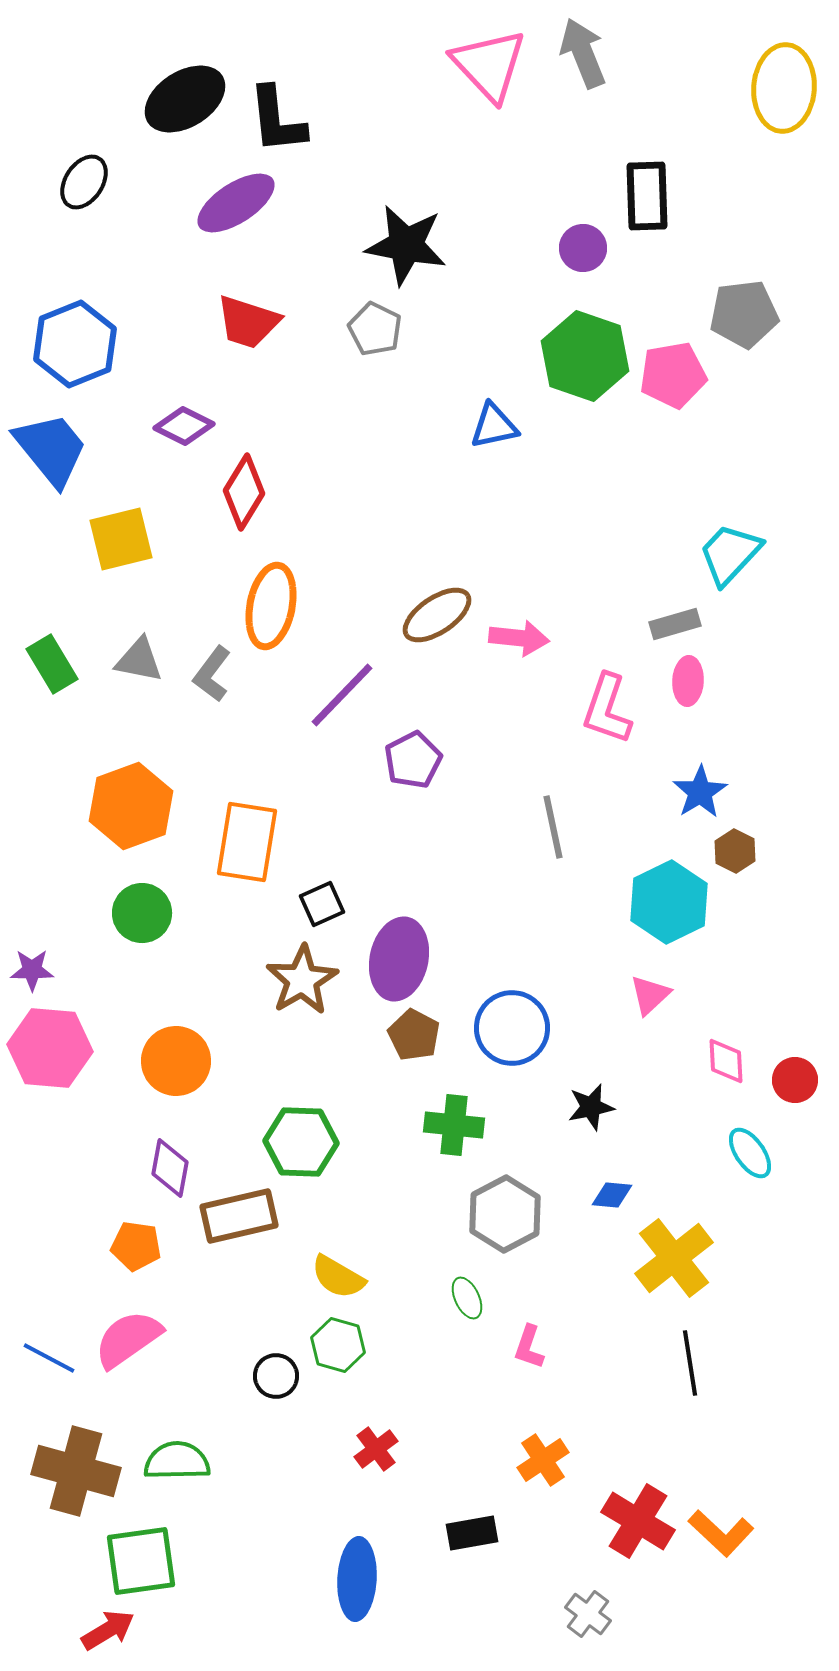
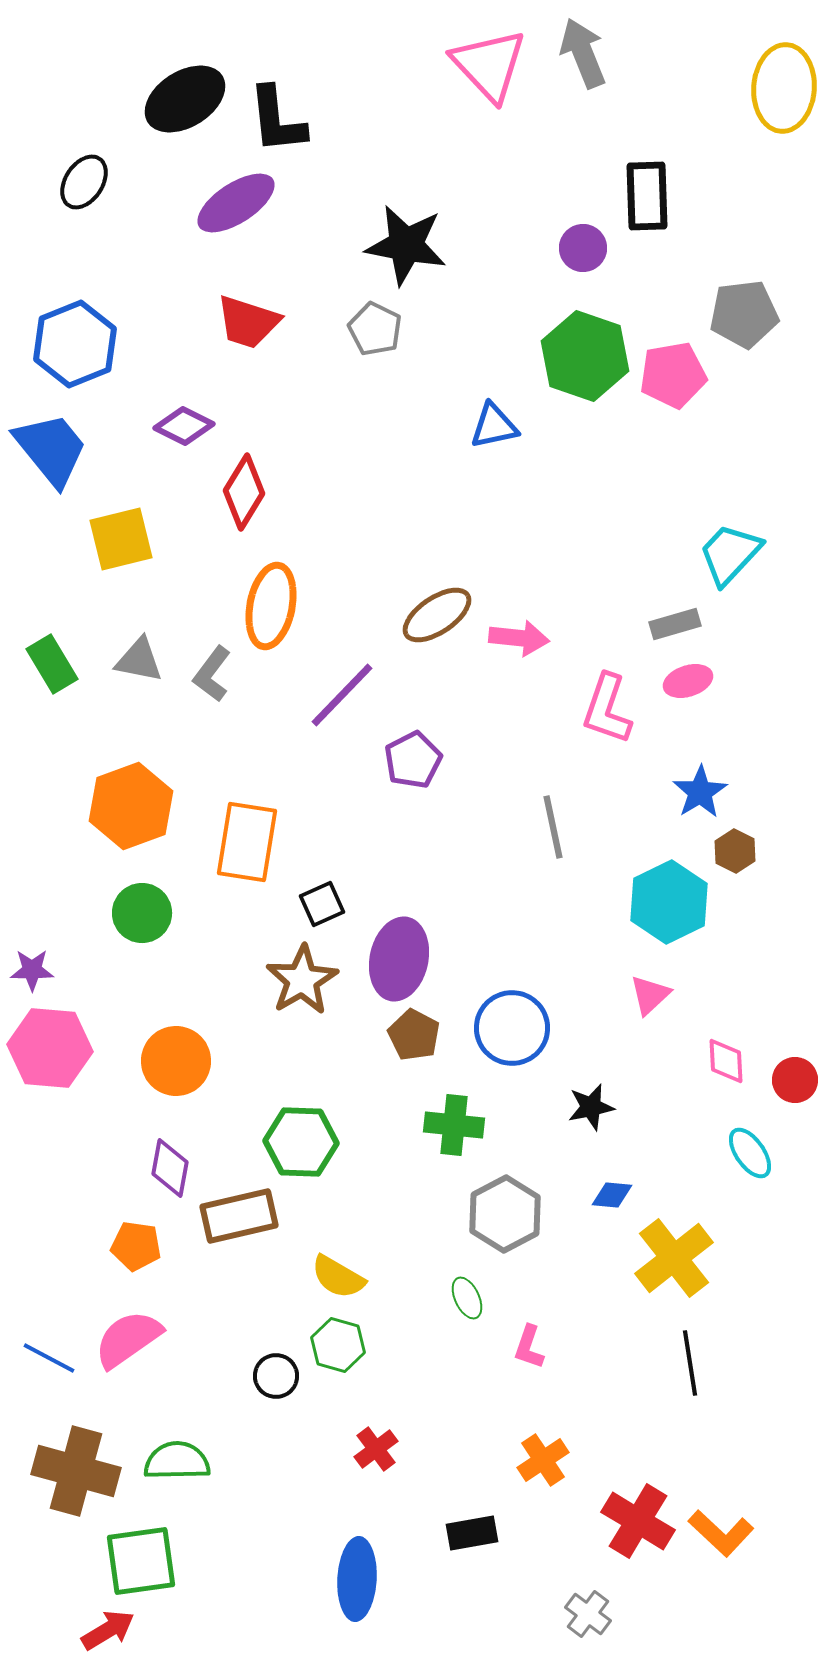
pink ellipse at (688, 681): rotated 69 degrees clockwise
